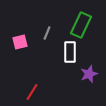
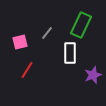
gray line: rotated 16 degrees clockwise
white rectangle: moved 1 px down
purple star: moved 4 px right, 1 px down
red line: moved 5 px left, 22 px up
